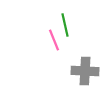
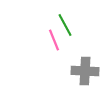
green line: rotated 15 degrees counterclockwise
